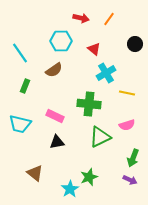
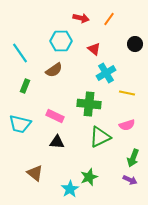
black triangle: rotated 14 degrees clockwise
